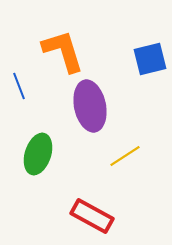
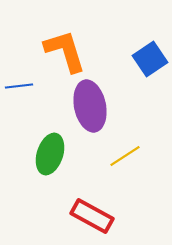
orange L-shape: moved 2 px right
blue square: rotated 20 degrees counterclockwise
blue line: rotated 76 degrees counterclockwise
green ellipse: moved 12 px right
